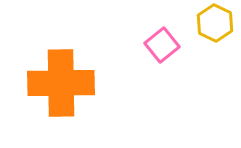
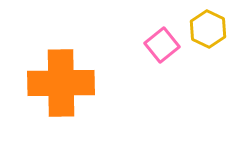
yellow hexagon: moved 7 px left, 6 px down
